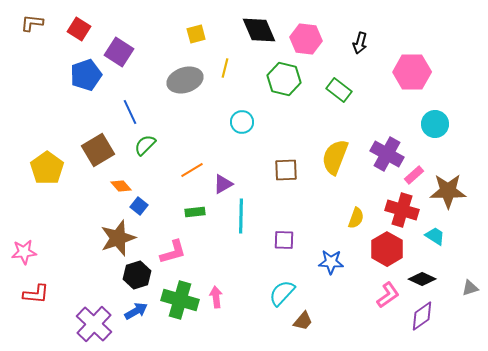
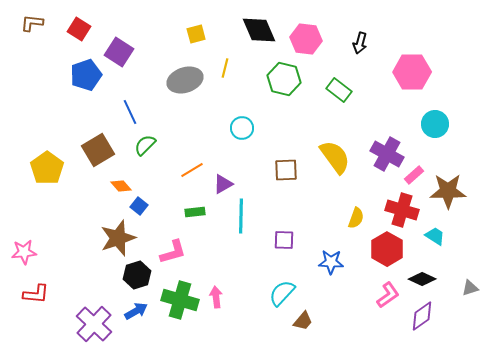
cyan circle at (242, 122): moved 6 px down
yellow semicircle at (335, 157): rotated 123 degrees clockwise
